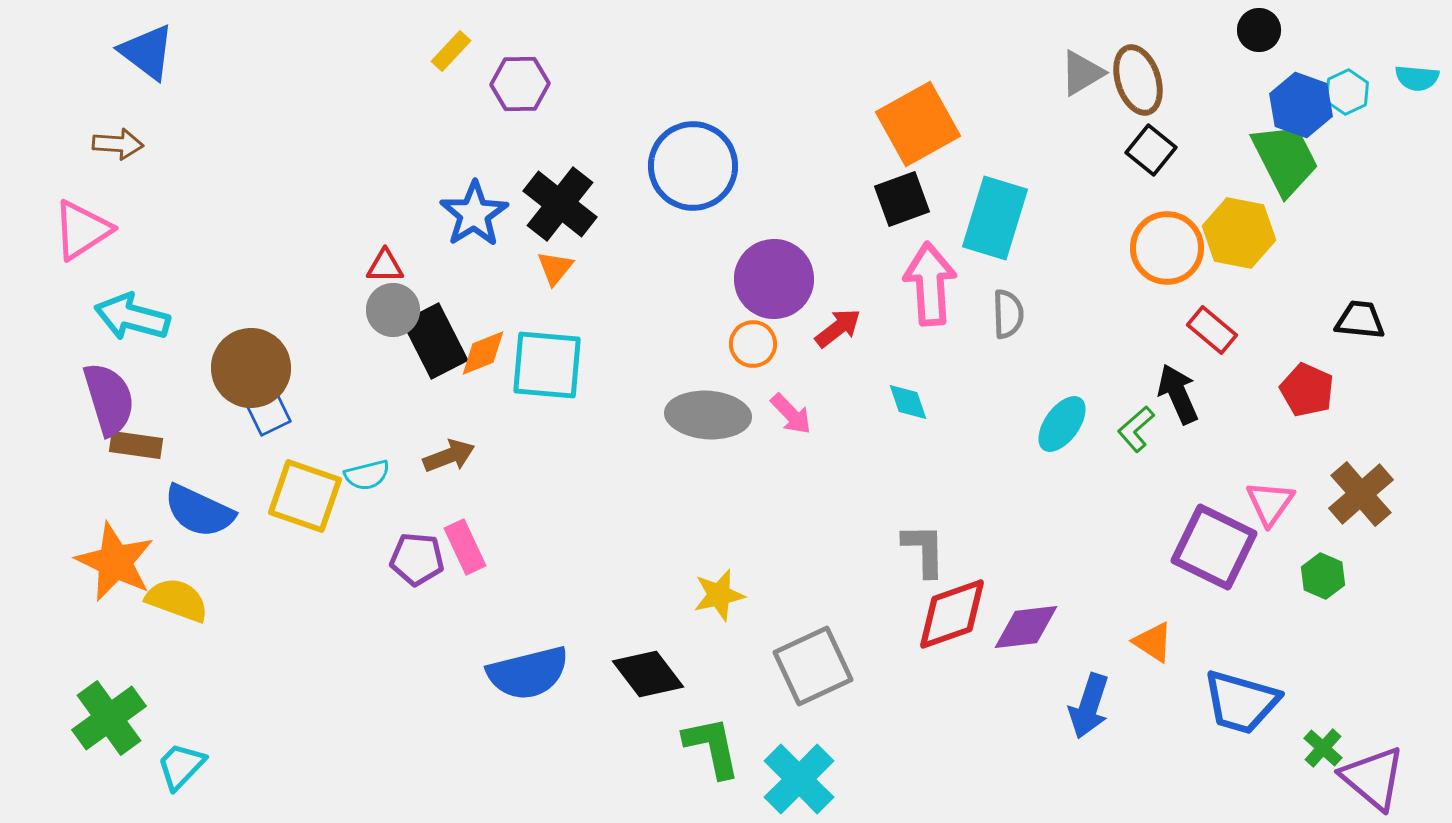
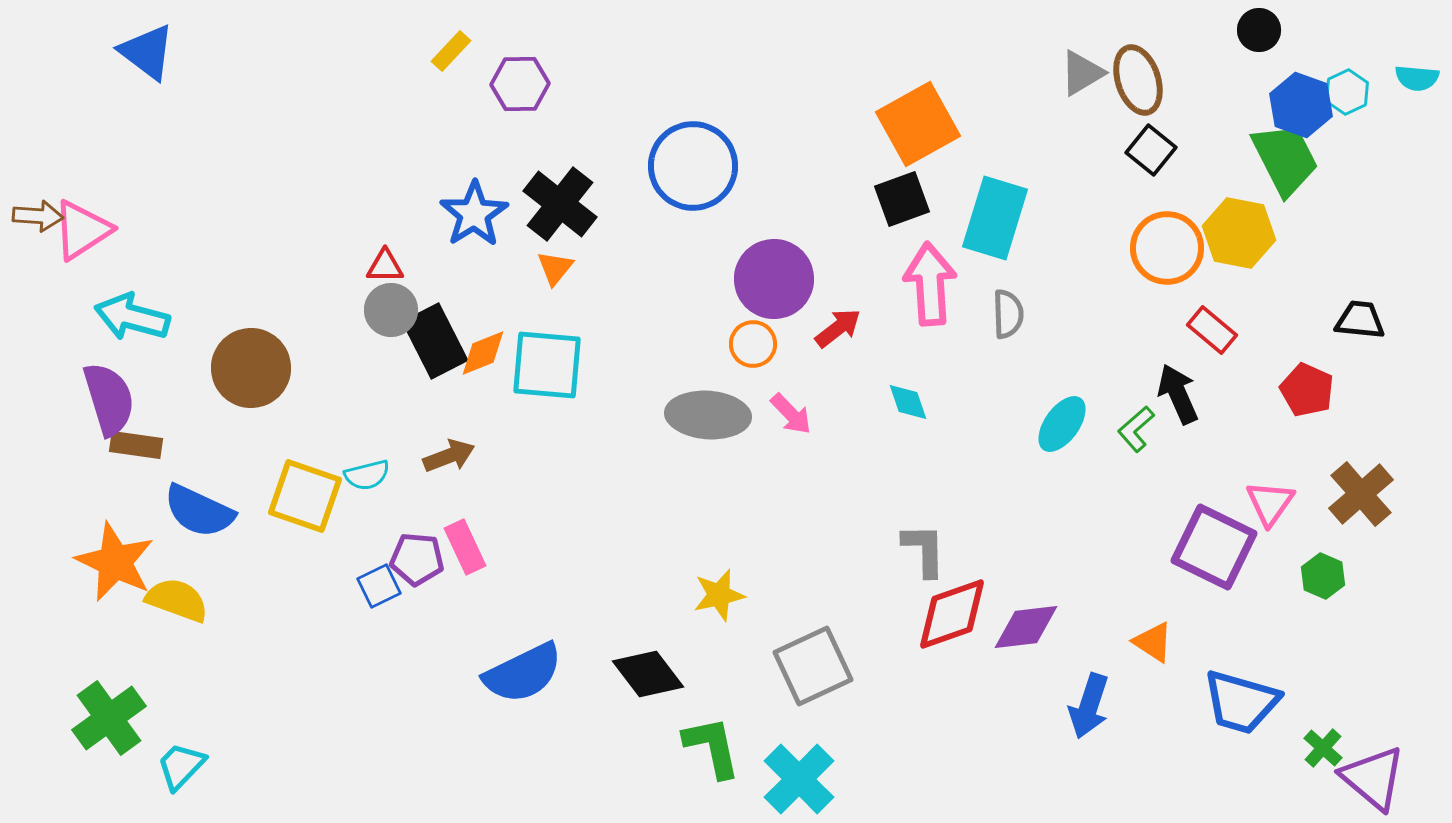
brown arrow at (118, 144): moved 80 px left, 72 px down
gray circle at (393, 310): moved 2 px left
blue square at (269, 414): moved 110 px right, 172 px down
blue semicircle at (528, 673): moved 5 px left; rotated 12 degrees counterclockwise
